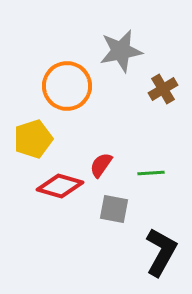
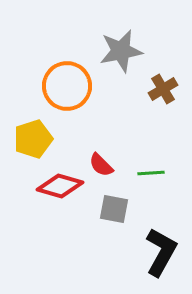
red semicircle: rotated 80 degrees counterclockwise
